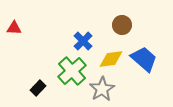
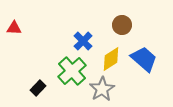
yellow diamond: rotated 25 degrees counterclockwise
